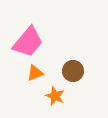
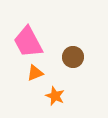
pink trapezoid: rotated 112 degrees clockwise
brown circle: moved 14 px up
